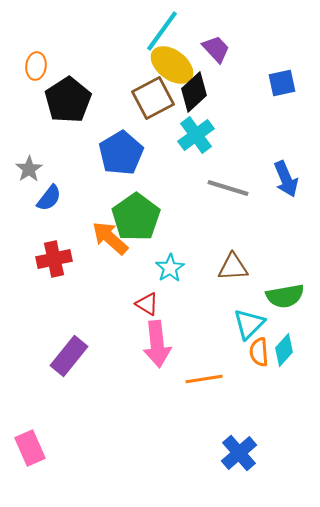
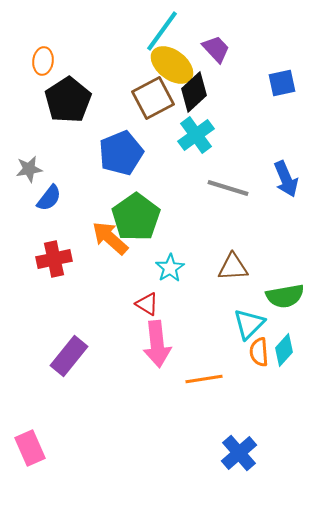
orange ellipse: moved 7 px right, 5 px up
blue pentagon: rotated 9 degrees clockwise
gray star: rotated 24 degrees clockwise
